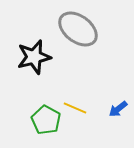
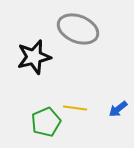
gray ellipse: rotated 15 degrees counterclockwise
yellow line: rotated 15 degrees counterclockwise
green pentagon: moved 2 px down; rotated 20 degrees clockwise
